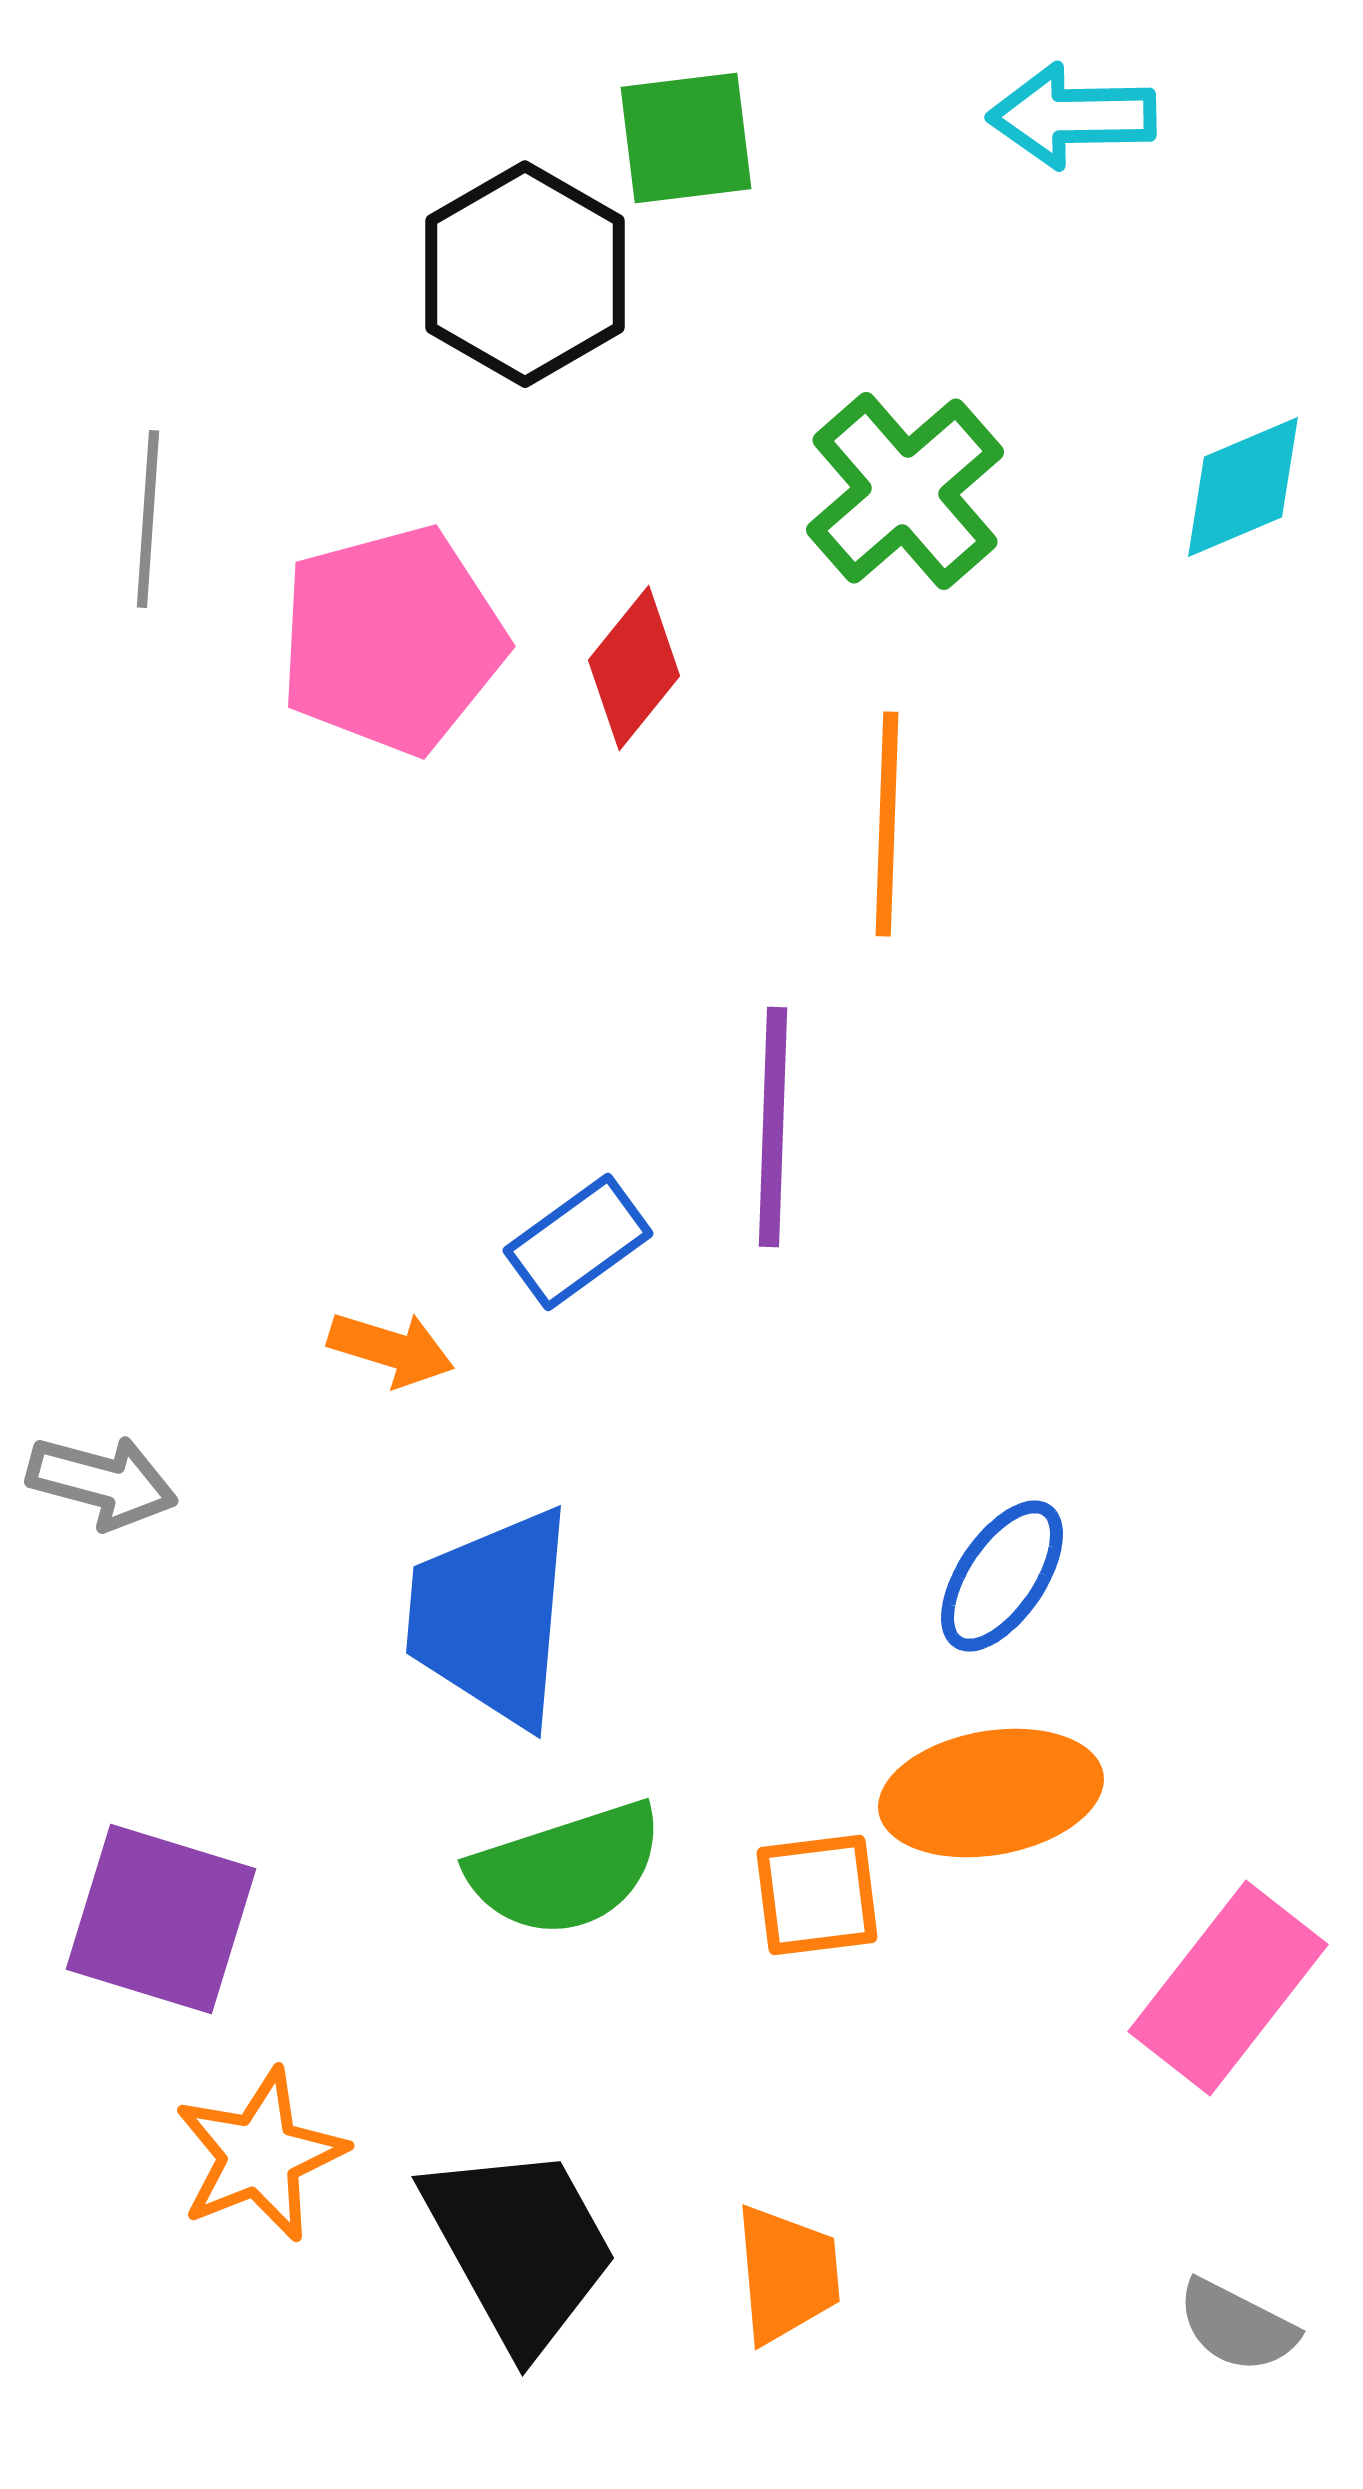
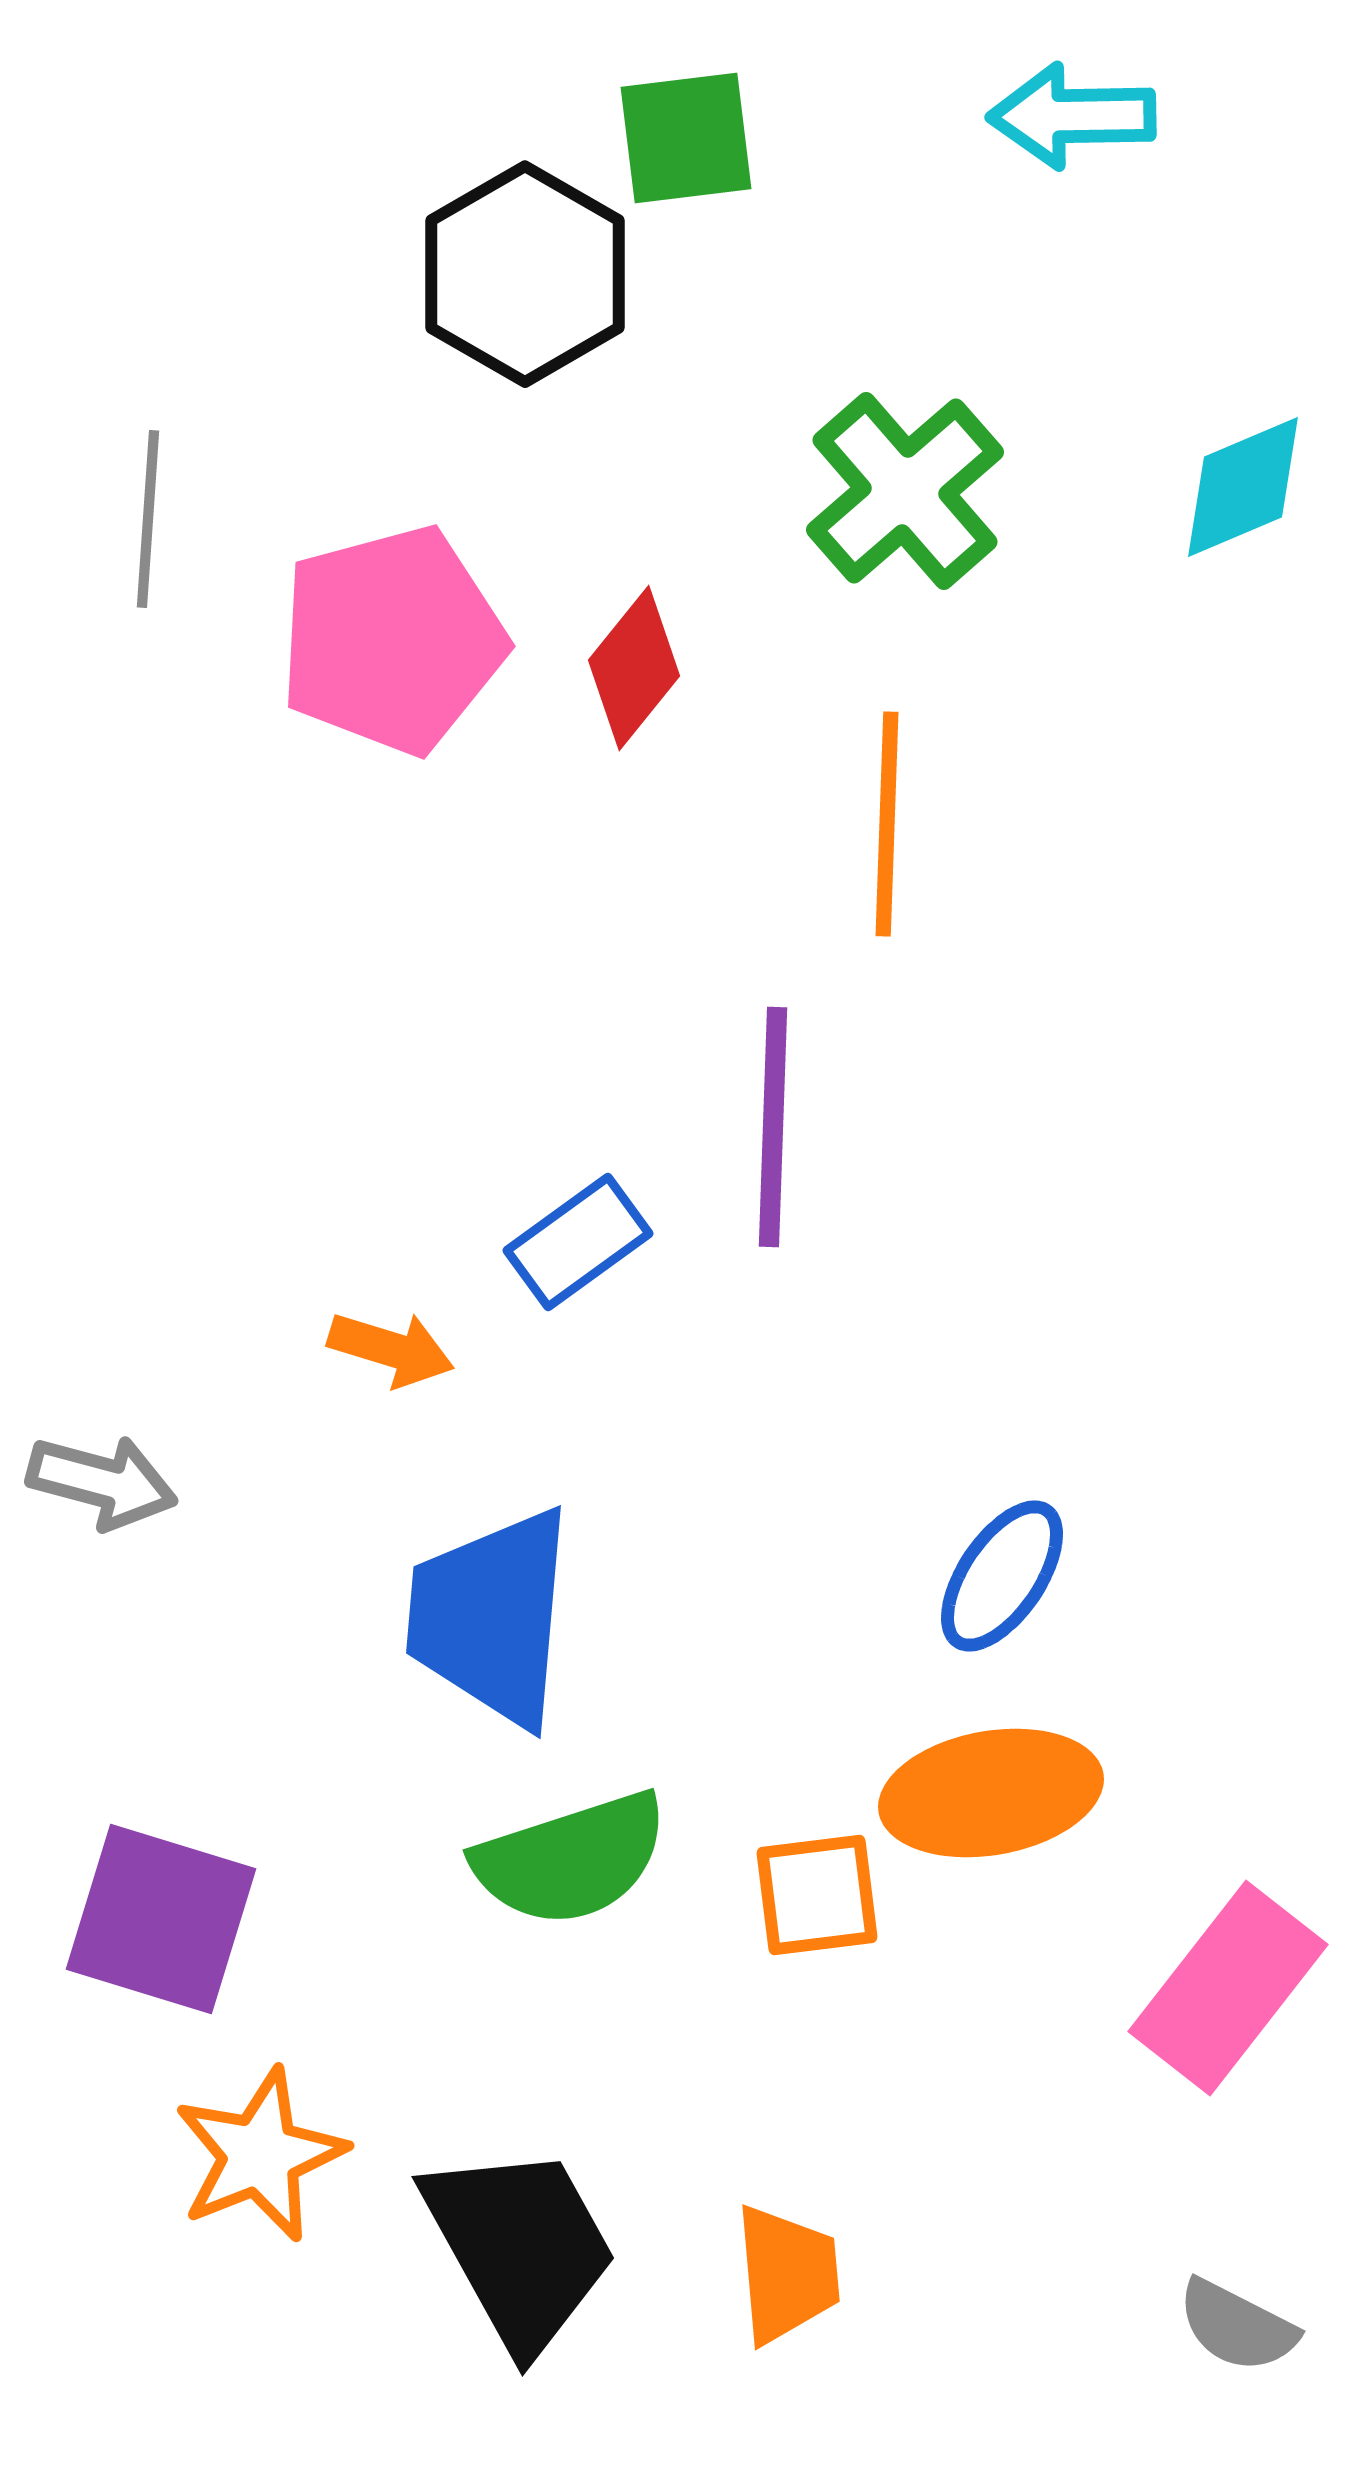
green semicircle: moved 5 px right, 10 px up
